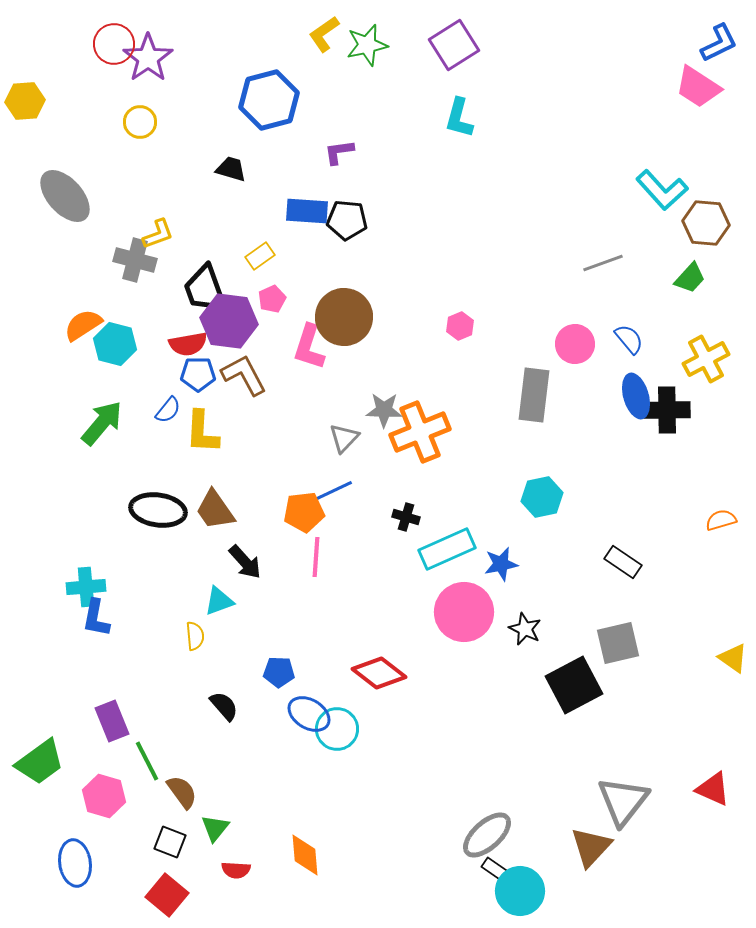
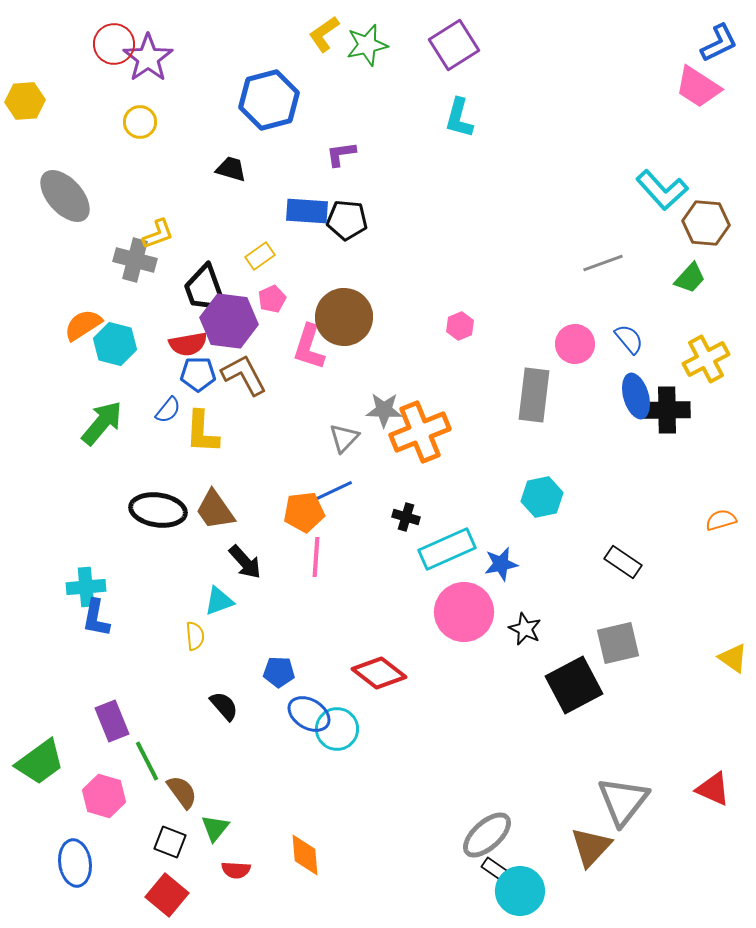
purple L-shape at (339, 152): moved 2 px right, 2 px down
